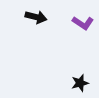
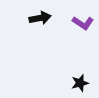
black arrow: moved 4 px right, 1 px down; rotated 25 degrees counterclockwise
